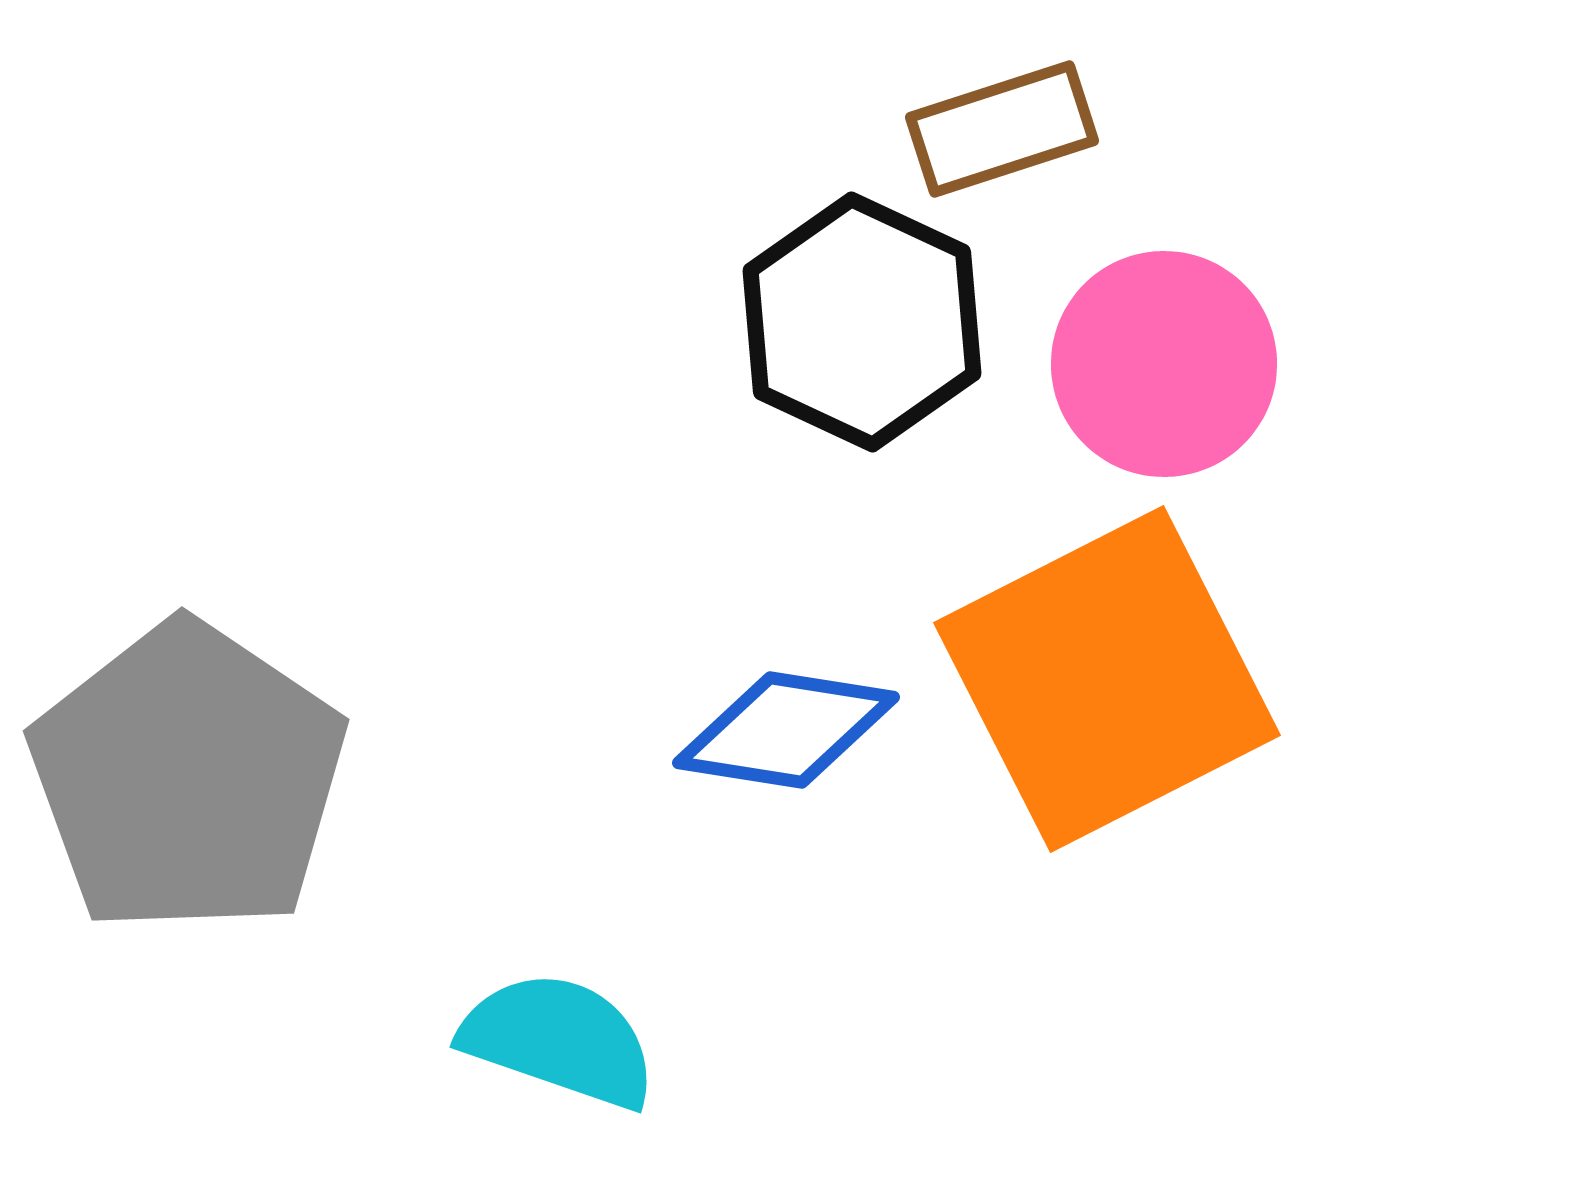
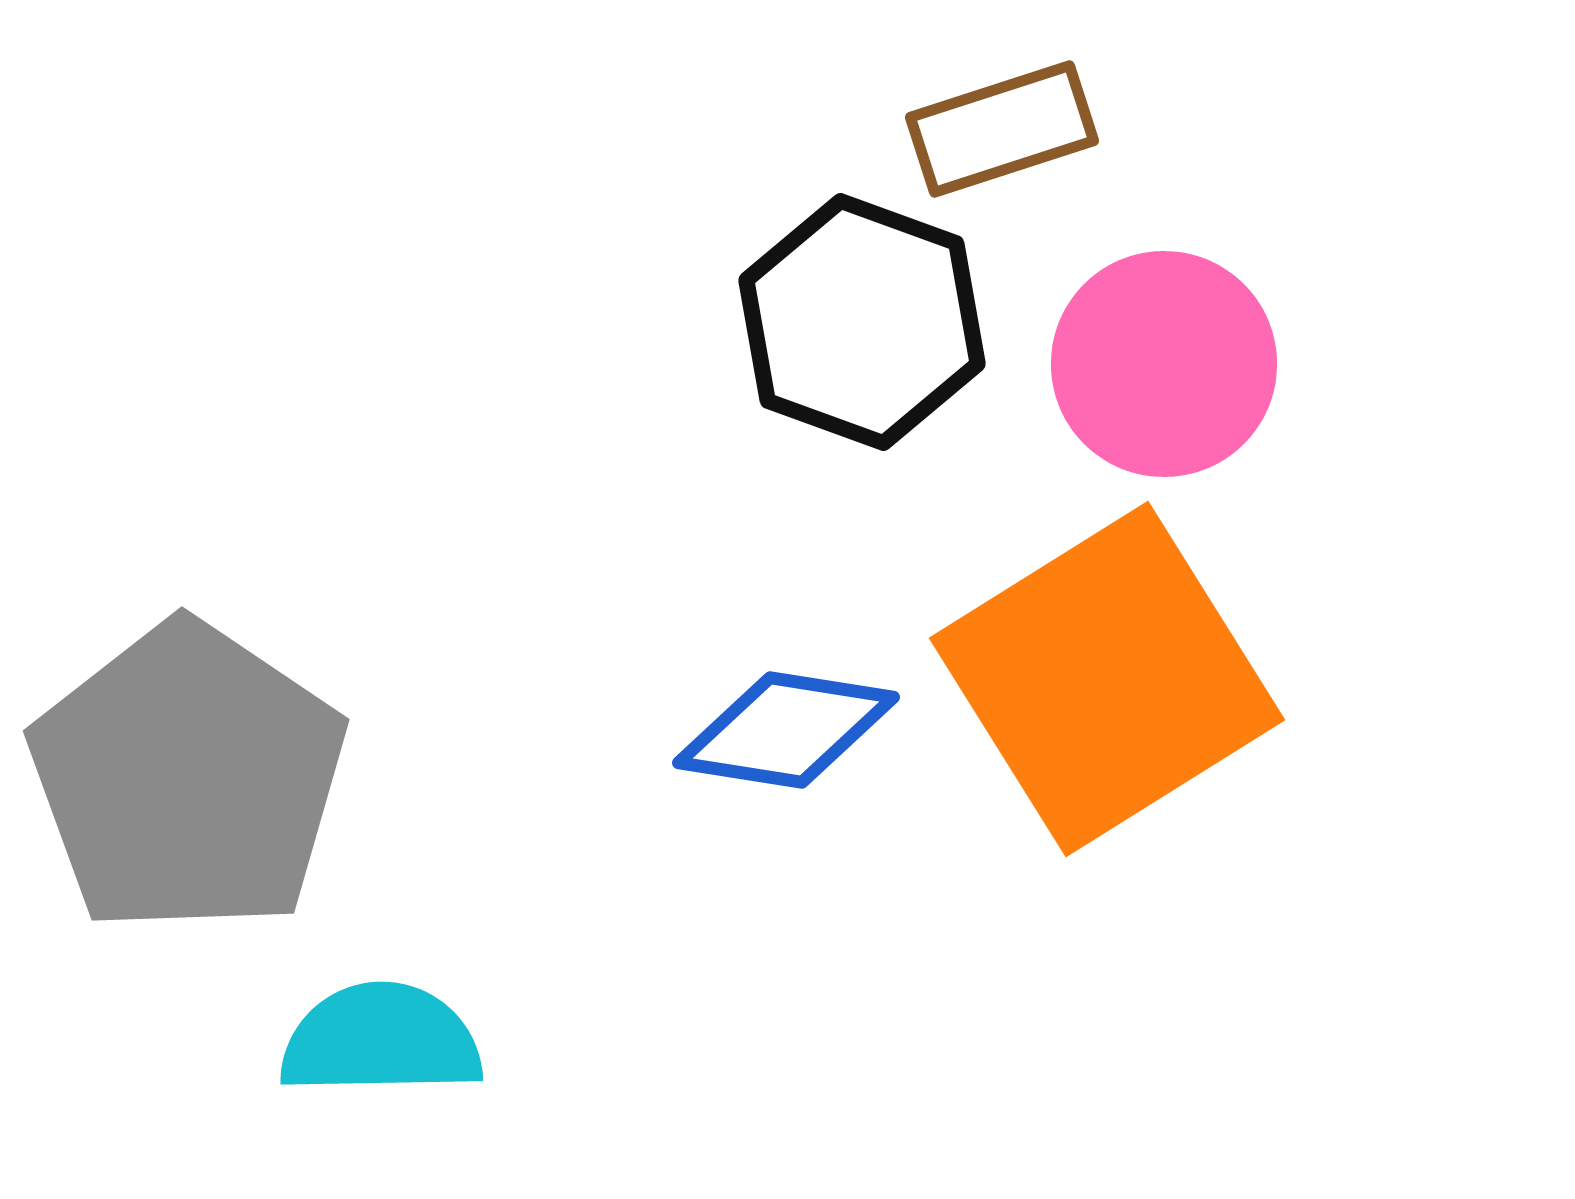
black hexagon: rotated 5 degrees counterclockwise
orange square: rotated 5 degrees counterclockwise
cyan semicircle: moved 178 px left; rotated 20 degrees counterclockwise
